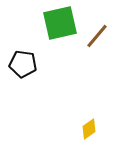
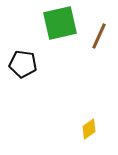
brown line: moved 2 px right; rotated 16 degrees counterclockwise
